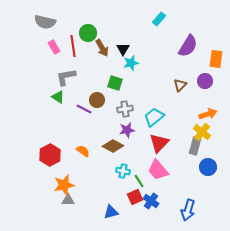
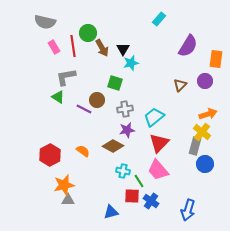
blue circle: moved 3 px left, 3 px up
red square: moved 3 px left, 1 px up; rotated 28 degrees clockwise
